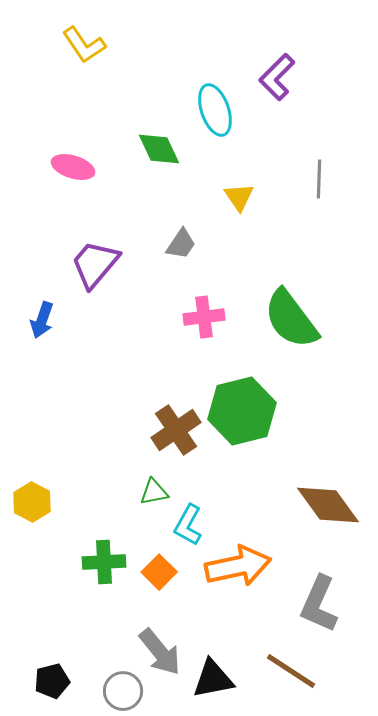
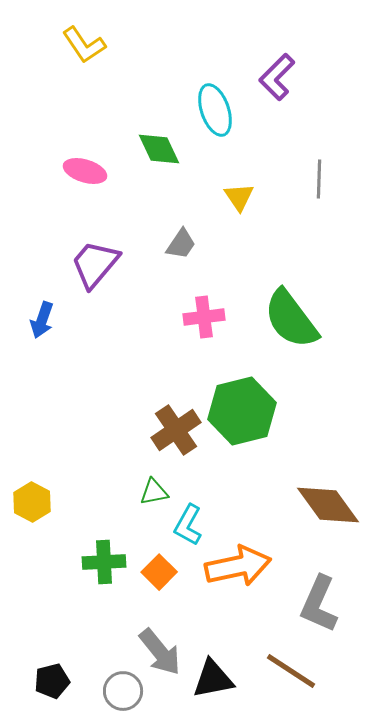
pink ellipse: moved 12 px right, 4 px down
